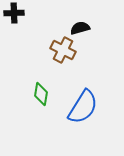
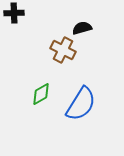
black semicircle: moved 2 px right
green diamond: rotated 50 degrees clockwise
blue semicircle: moved 2 px left, 3 px up
